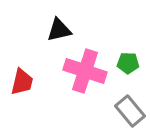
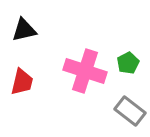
black triangle: moved 35 px left
green pentagon: rotated 30 degrees counterclockwise
gray rectangle: rotated 12 degrees counterclockwise
